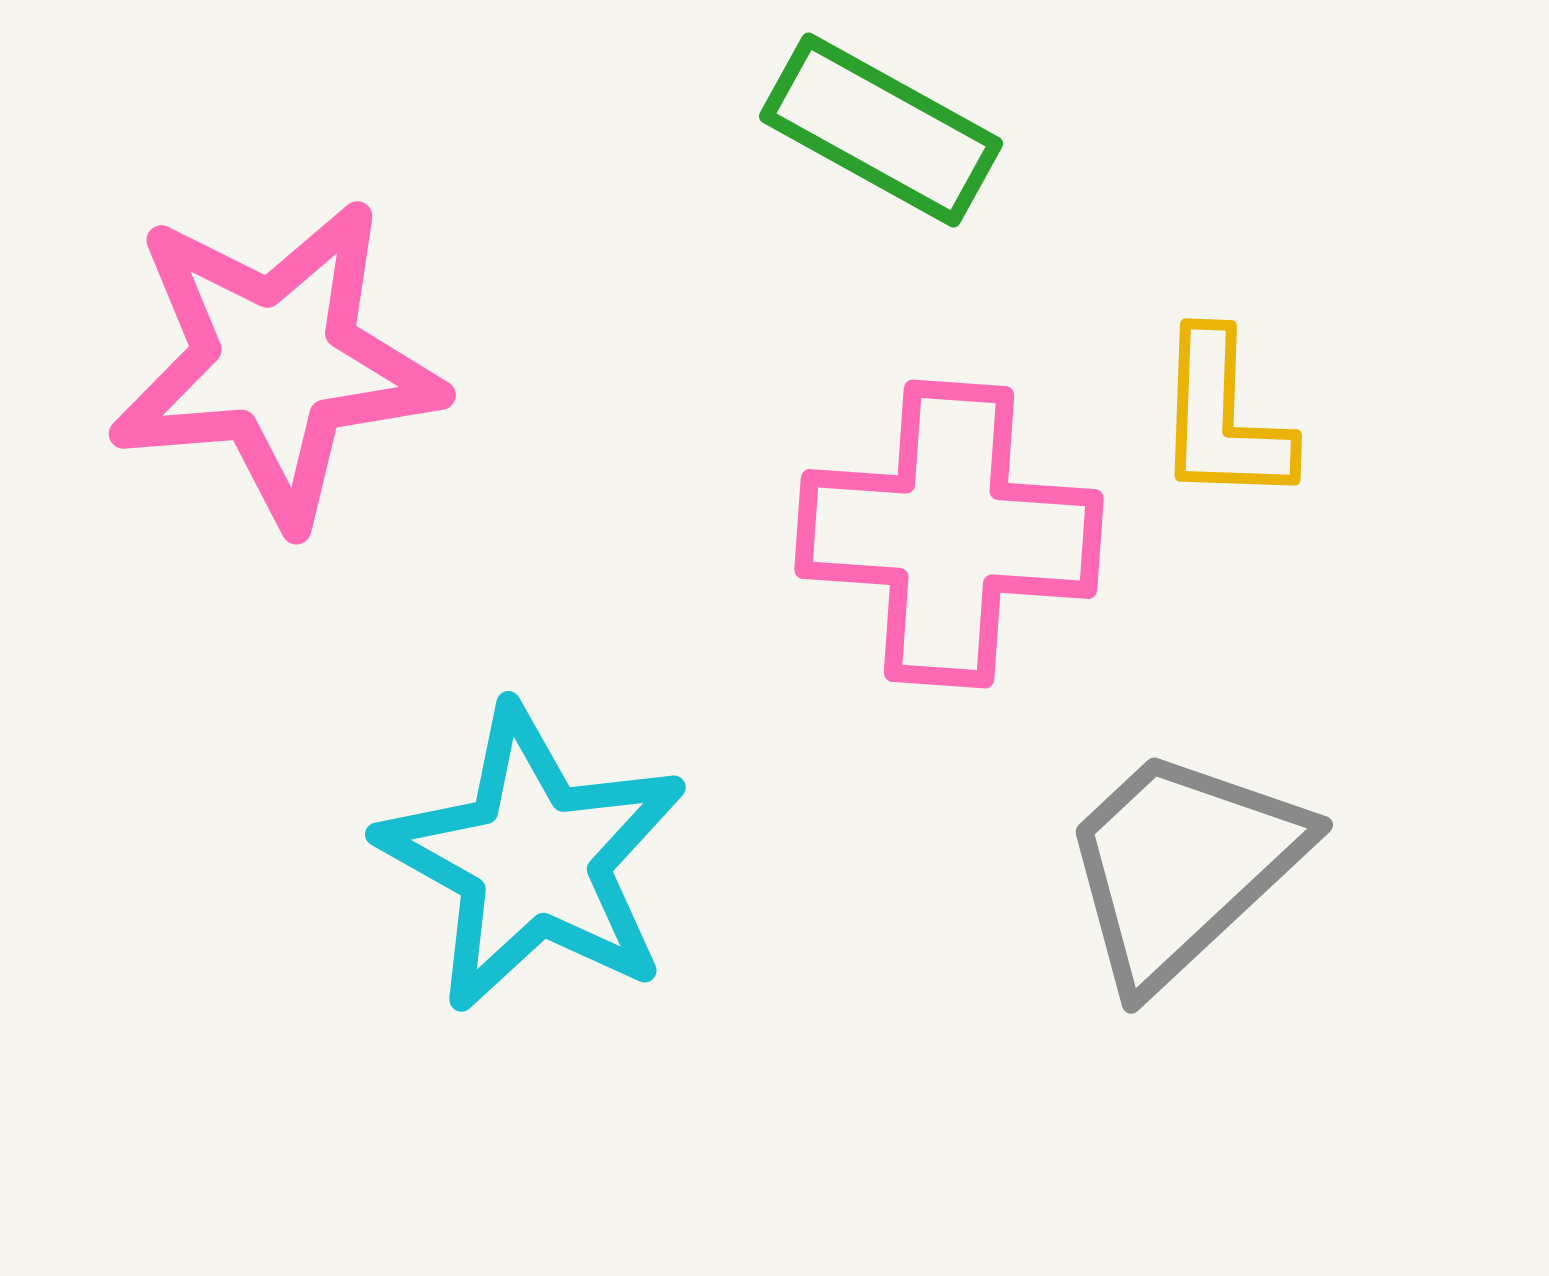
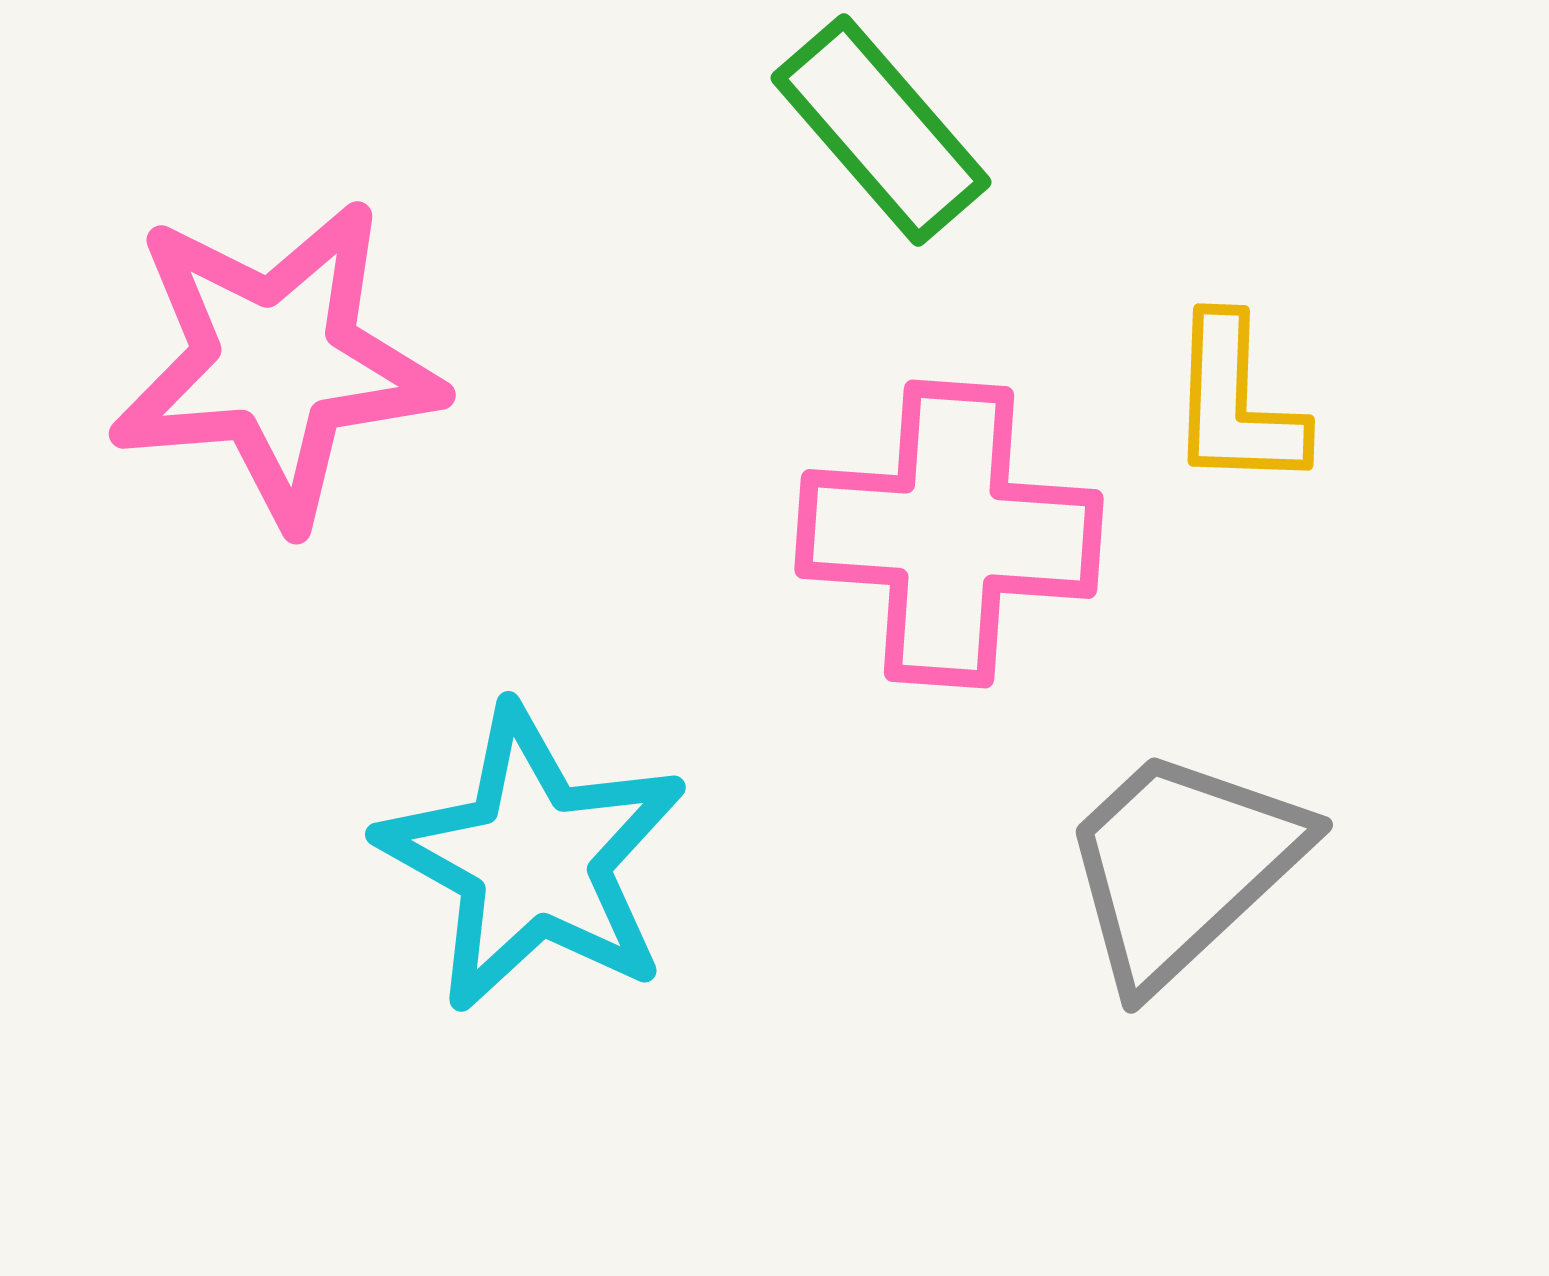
green rectangle: rotated 20 degrees clockwise
yellow L-shape: moved 13 px right, 15 px up
